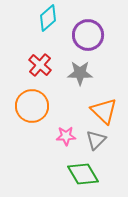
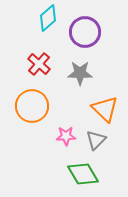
purple circle: moved 3 px left, 3 px up
red cross: moved 1 px left, 1 px up
orange triangle: moved 1 px right, 2 px up
